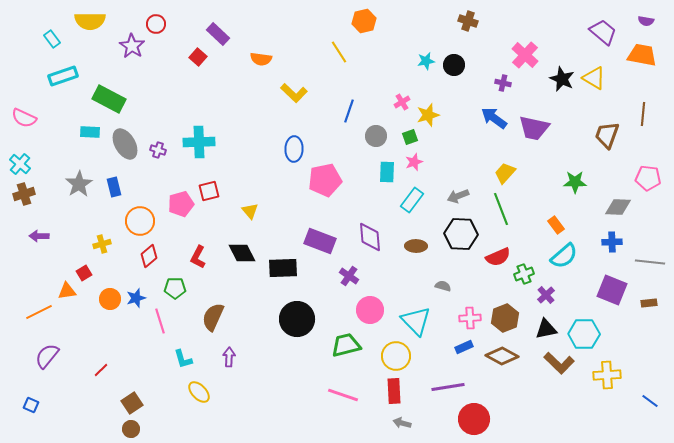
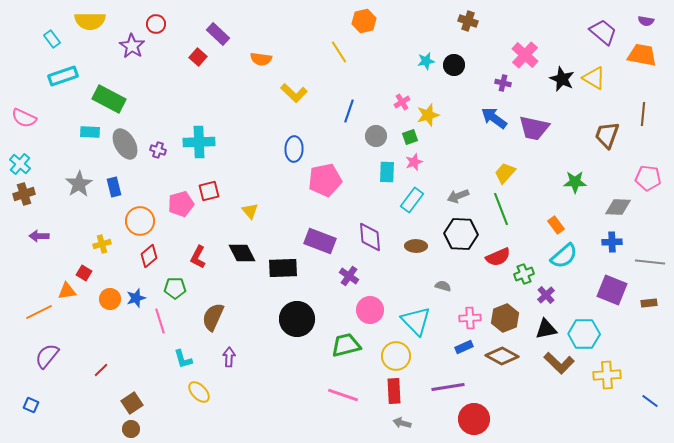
red square at (84, 273): rotated 28 degrees counterclockwise
